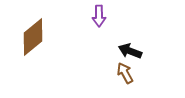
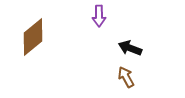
black arrow: moved 3 px up
brown arrow: moved 1 px right, 4 px down
